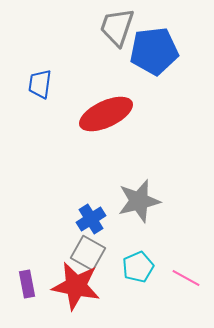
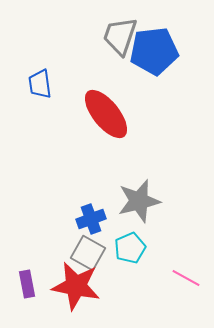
gray trapezoid: moved 3 px right, 9 px down
blue trapezoid: rotated 16 degrees counterclockwise
red ellipse: rotated 76 degrees clockwise
blue cross: rotated 12 degrees clockwise
cyan pentagon: moved 8 px left, 19 px up
